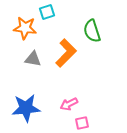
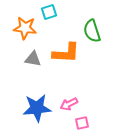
cyan square: moved 2 px right
orange L-shape: rotated 48 degrees clockwise
blue star: moved 11 px right
